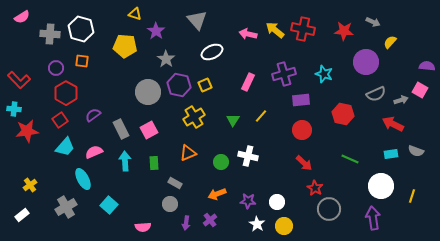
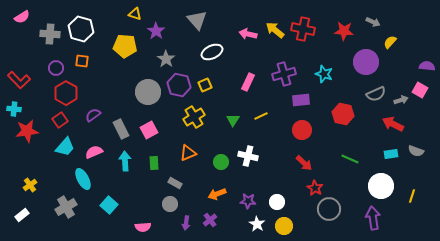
yellow line at (261, 116): rotated 24 degrees clockwise
